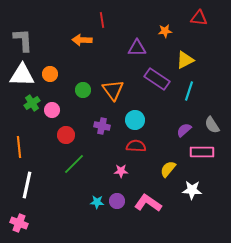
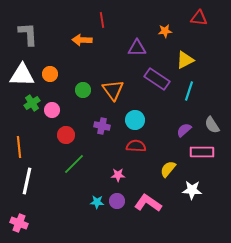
gray L-shape: moved 5 px right, 6 px up
pink star: moved 3 px left, 4 px down
white line: moved 4 px up
